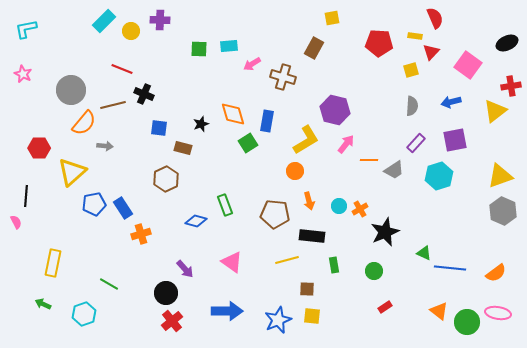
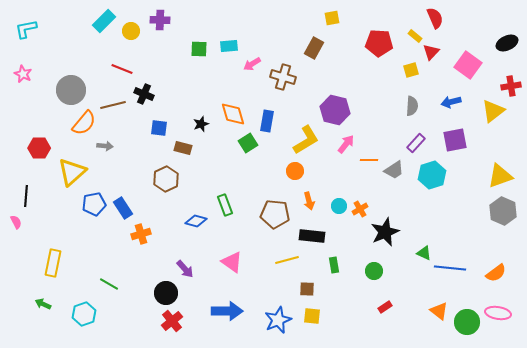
yellow rectangle at (415, 36): rotated 32 degrees clockwise
yellow triangle at (495, 111): moved 2 px left
cyan hexagon at (439, 176): moved 7 px left, 1 px up
